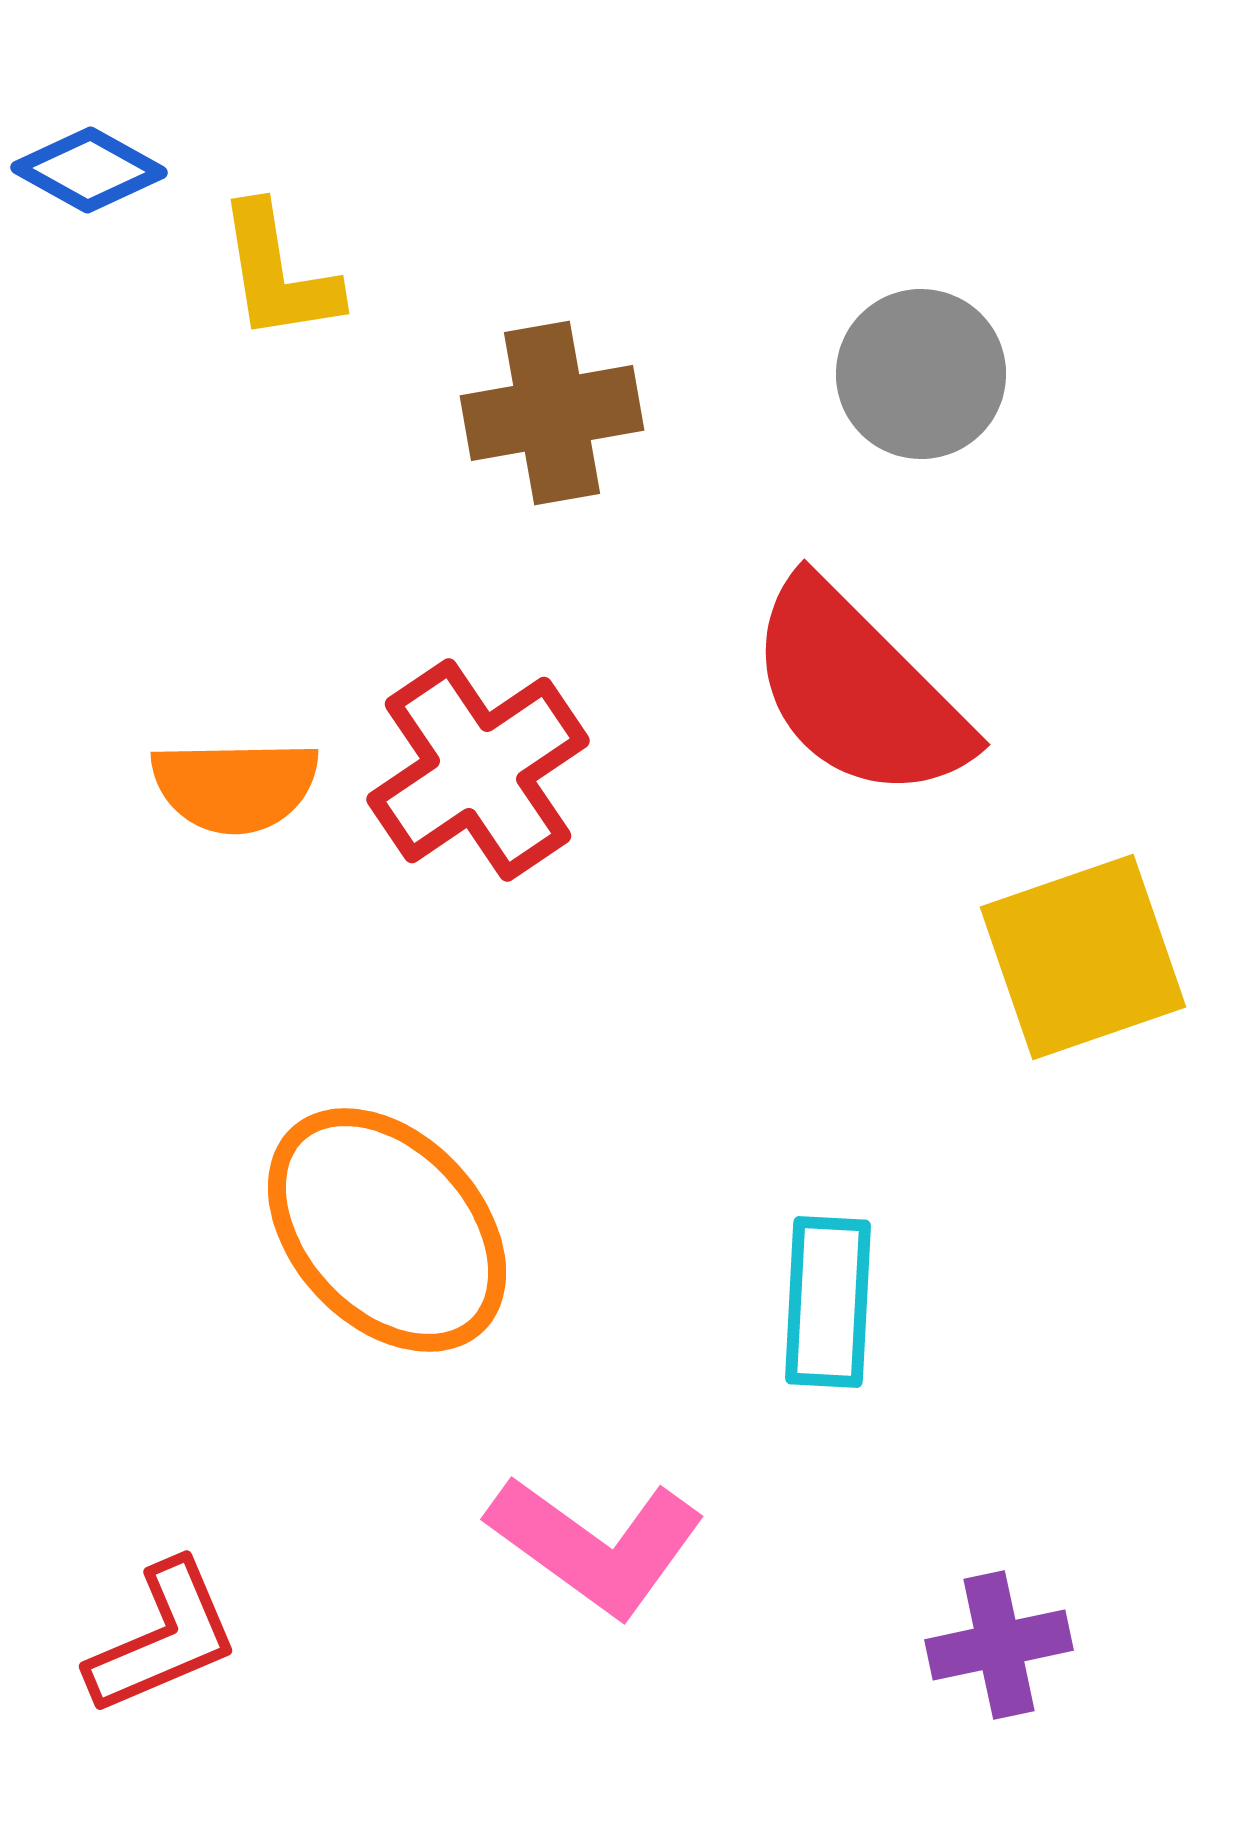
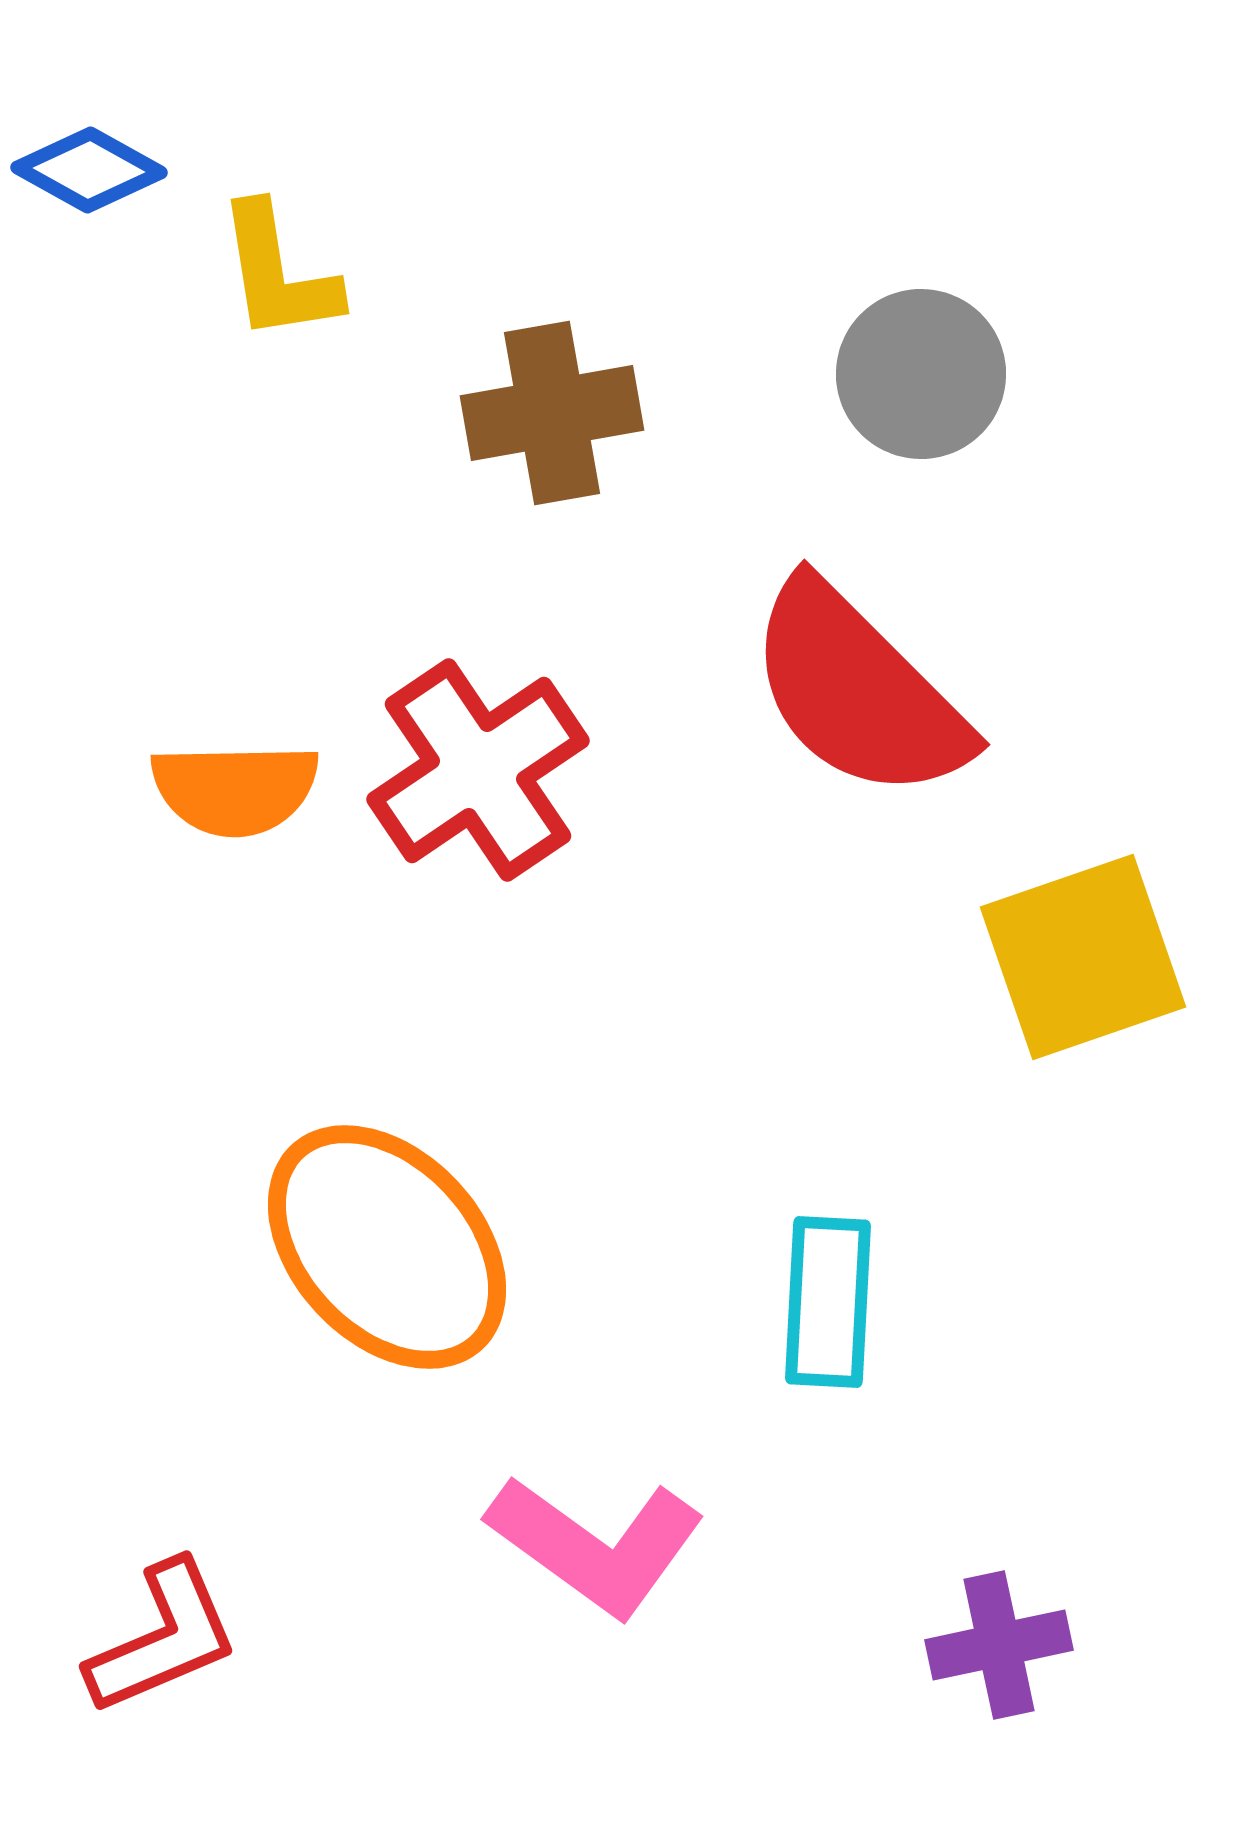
orange semicircle: moved 3 px down
orange ellipse: moved 17 px down
